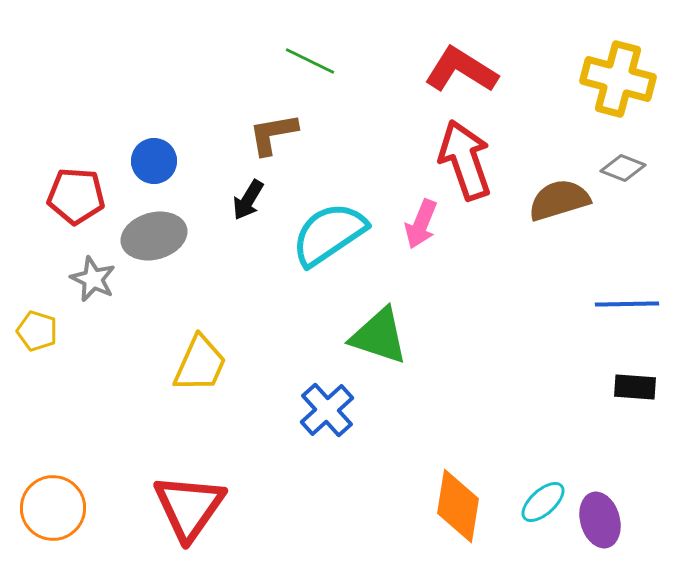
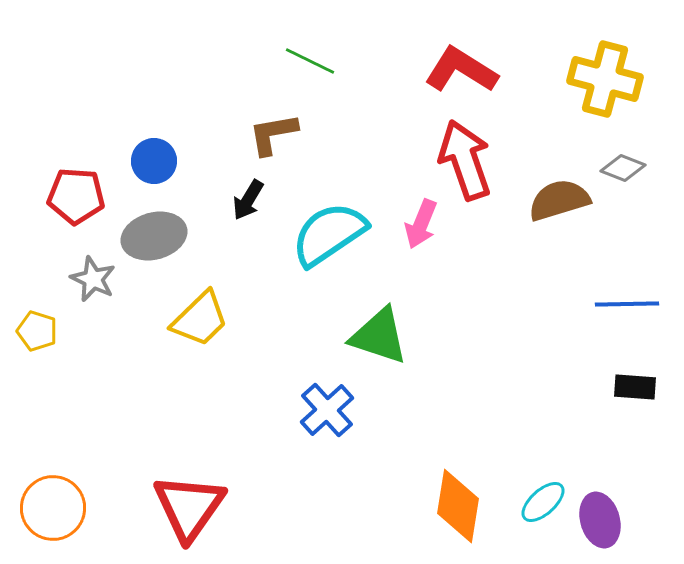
yellow cross: moved 13 px left
yellow trapezoid: moved 45 px up; rotated 22 degrees clockwise
